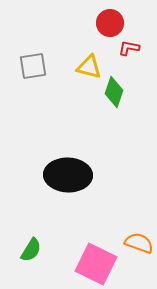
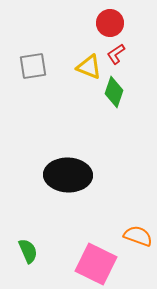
red L-shape: moved 13 px left, 6 px down; rotated 45 degrees counterclockwise
yellow triangle: rotated 8 degrees clockwise
orange semicircle: moved 1 px left, 7 px up
green semicircle: moved 3 px left, 1 px down; rotated 55 degrees counterclockwise
